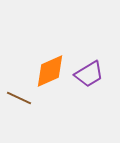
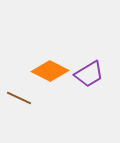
orange diamond: rotated 51 degrees clockwise
